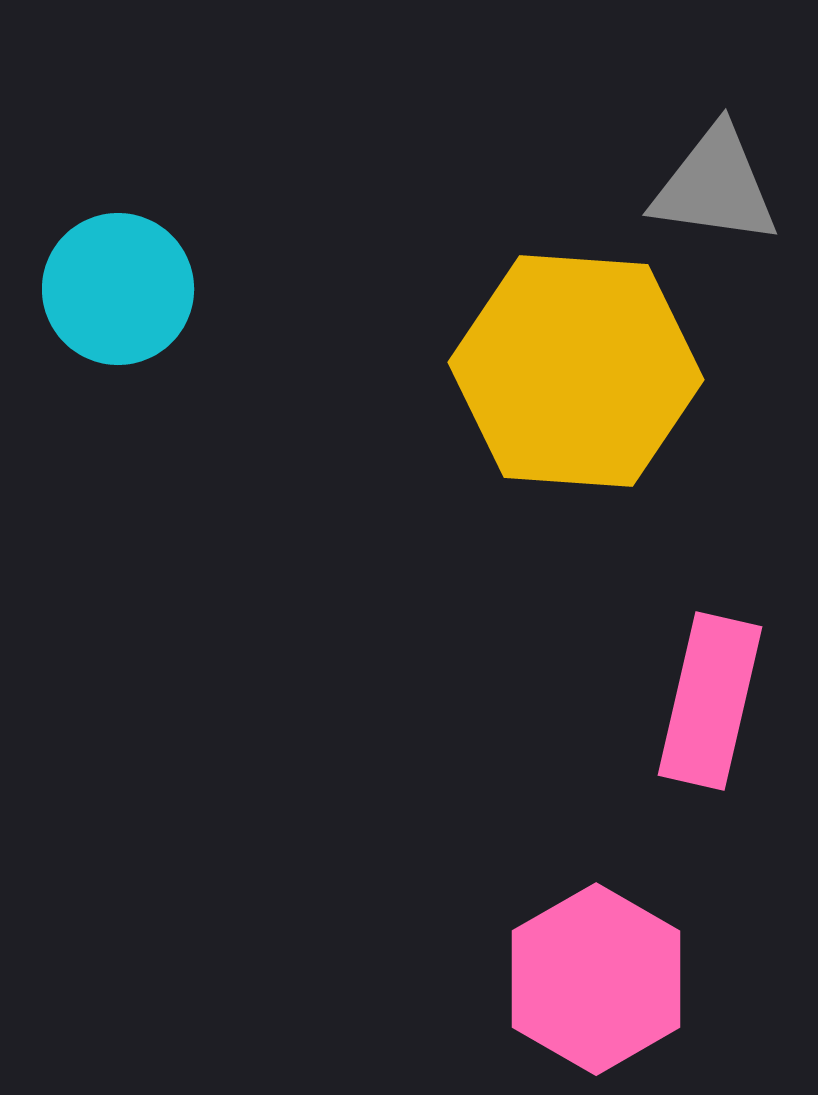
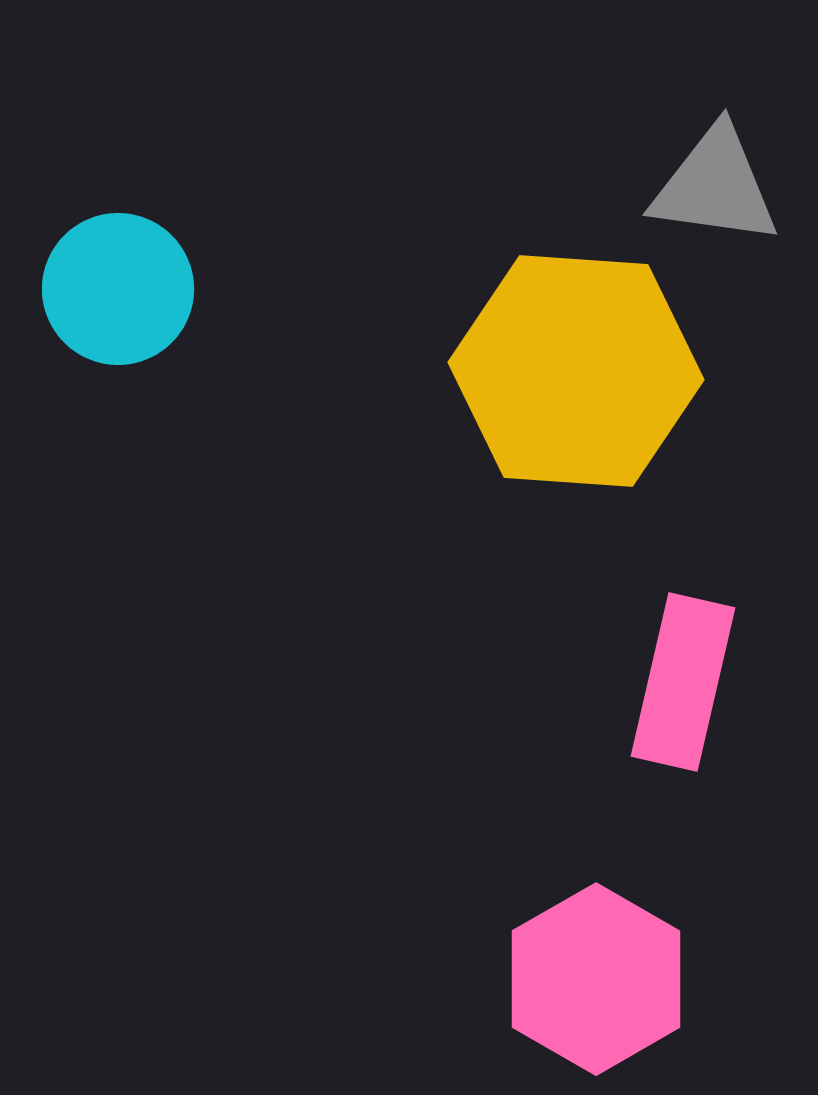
pink rectangle: moved 27 px left, 19 px up
